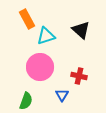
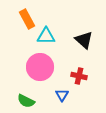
black triangle: moved 3 px right, 10 px down
cyan triangle: rotated 18 degrees clockwise
green semicircle: rotated 96 degrees clockwise
